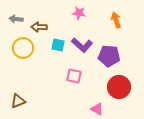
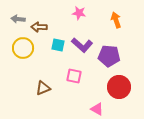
gray arrow: moved 2 px right
brown triangle: moved 25 px right, 13 px up
